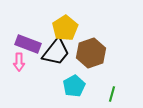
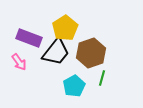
purple rectangle: moved 1 px right, 6 px up
pink arrow: rotated 36 degrees counterclockwise
green line: moved 10 px left, 16 px up
